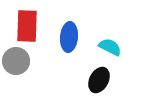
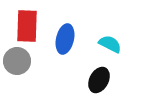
blue ellipse: moved 4 px left, 2 px down; rotated 8 degrees clockwise
cyan semicircle: moved 3 px up
gray circle: moved 1 px right
